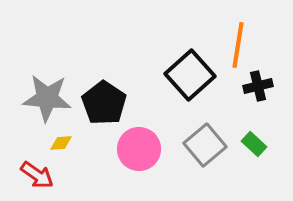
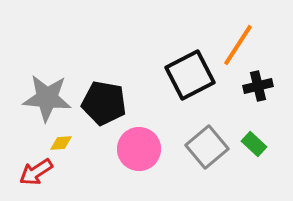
orange line: rotated 24 degrees clockwise
black square: rotated 15 degrees clockwise
black pentagon: rotated 24 degrees counterclockwise
gray square: moved 2 px right, 2 px down
red arrow: moved 1 px left, 3 px up; rotated 112 degrees clockwise
